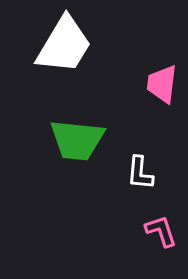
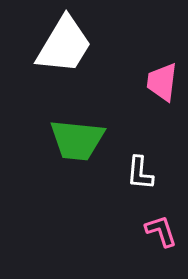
pink trapezoid: moved 2 px up
